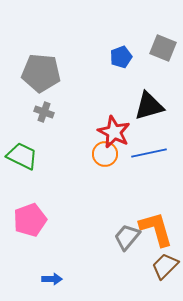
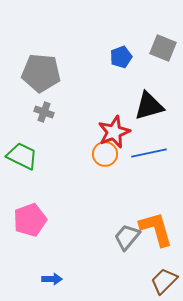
red star: rotated 24 degrees clockwise
brown trapezoid: moved 1 px left, 15 px down
